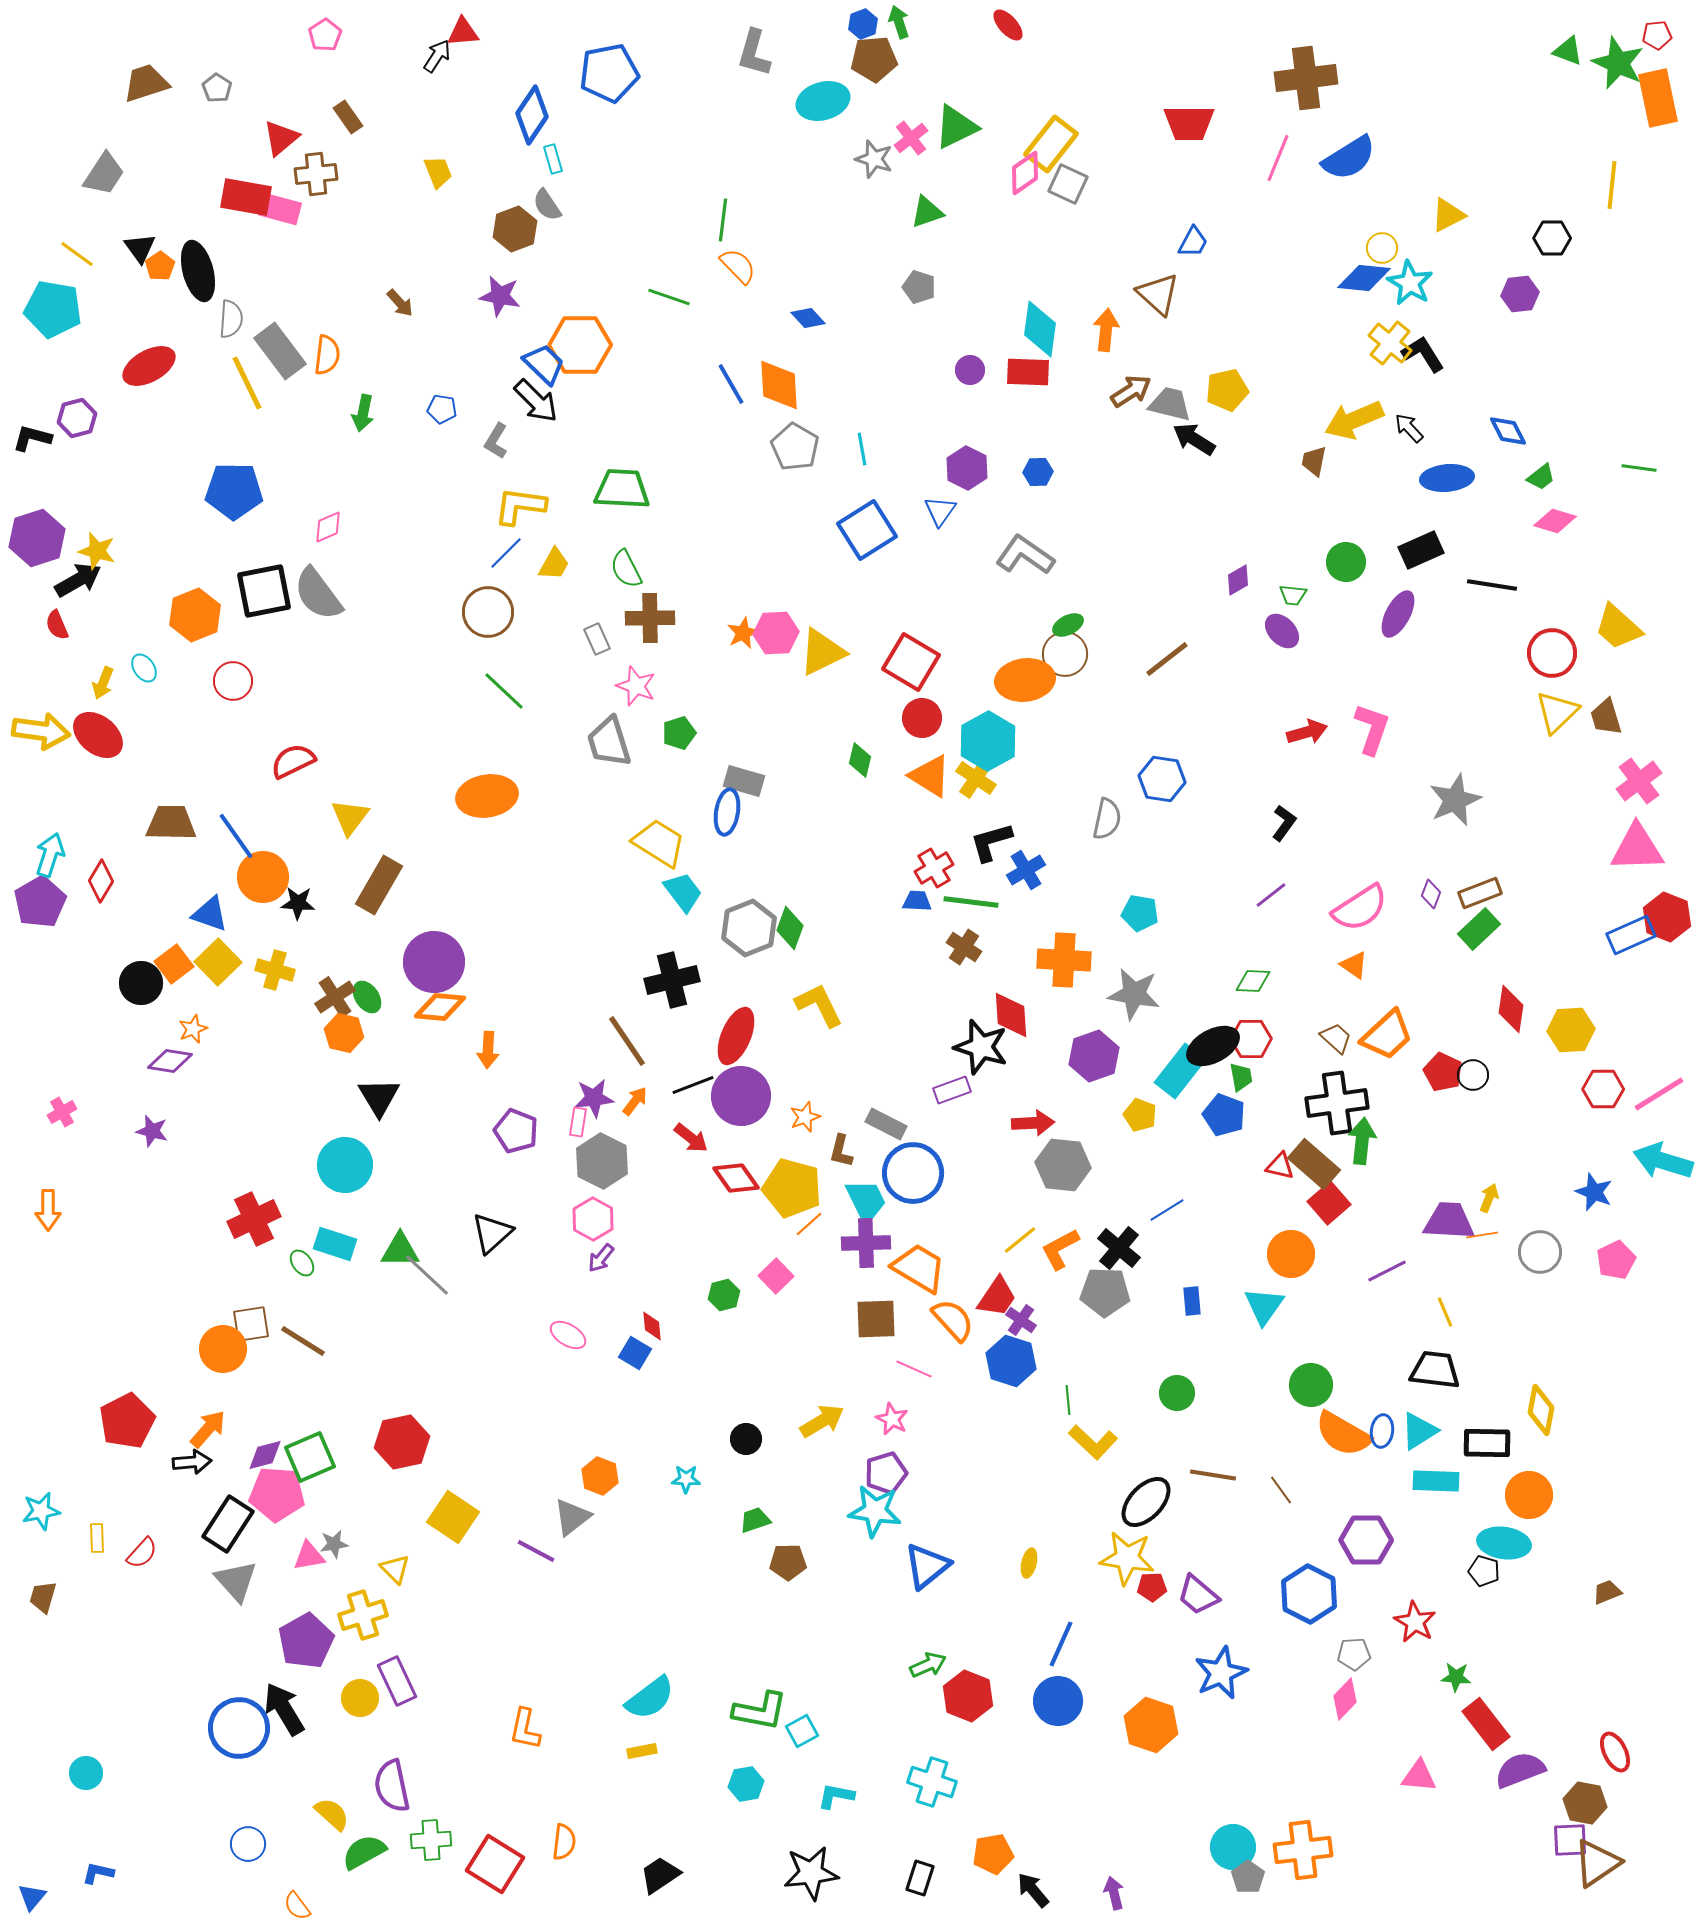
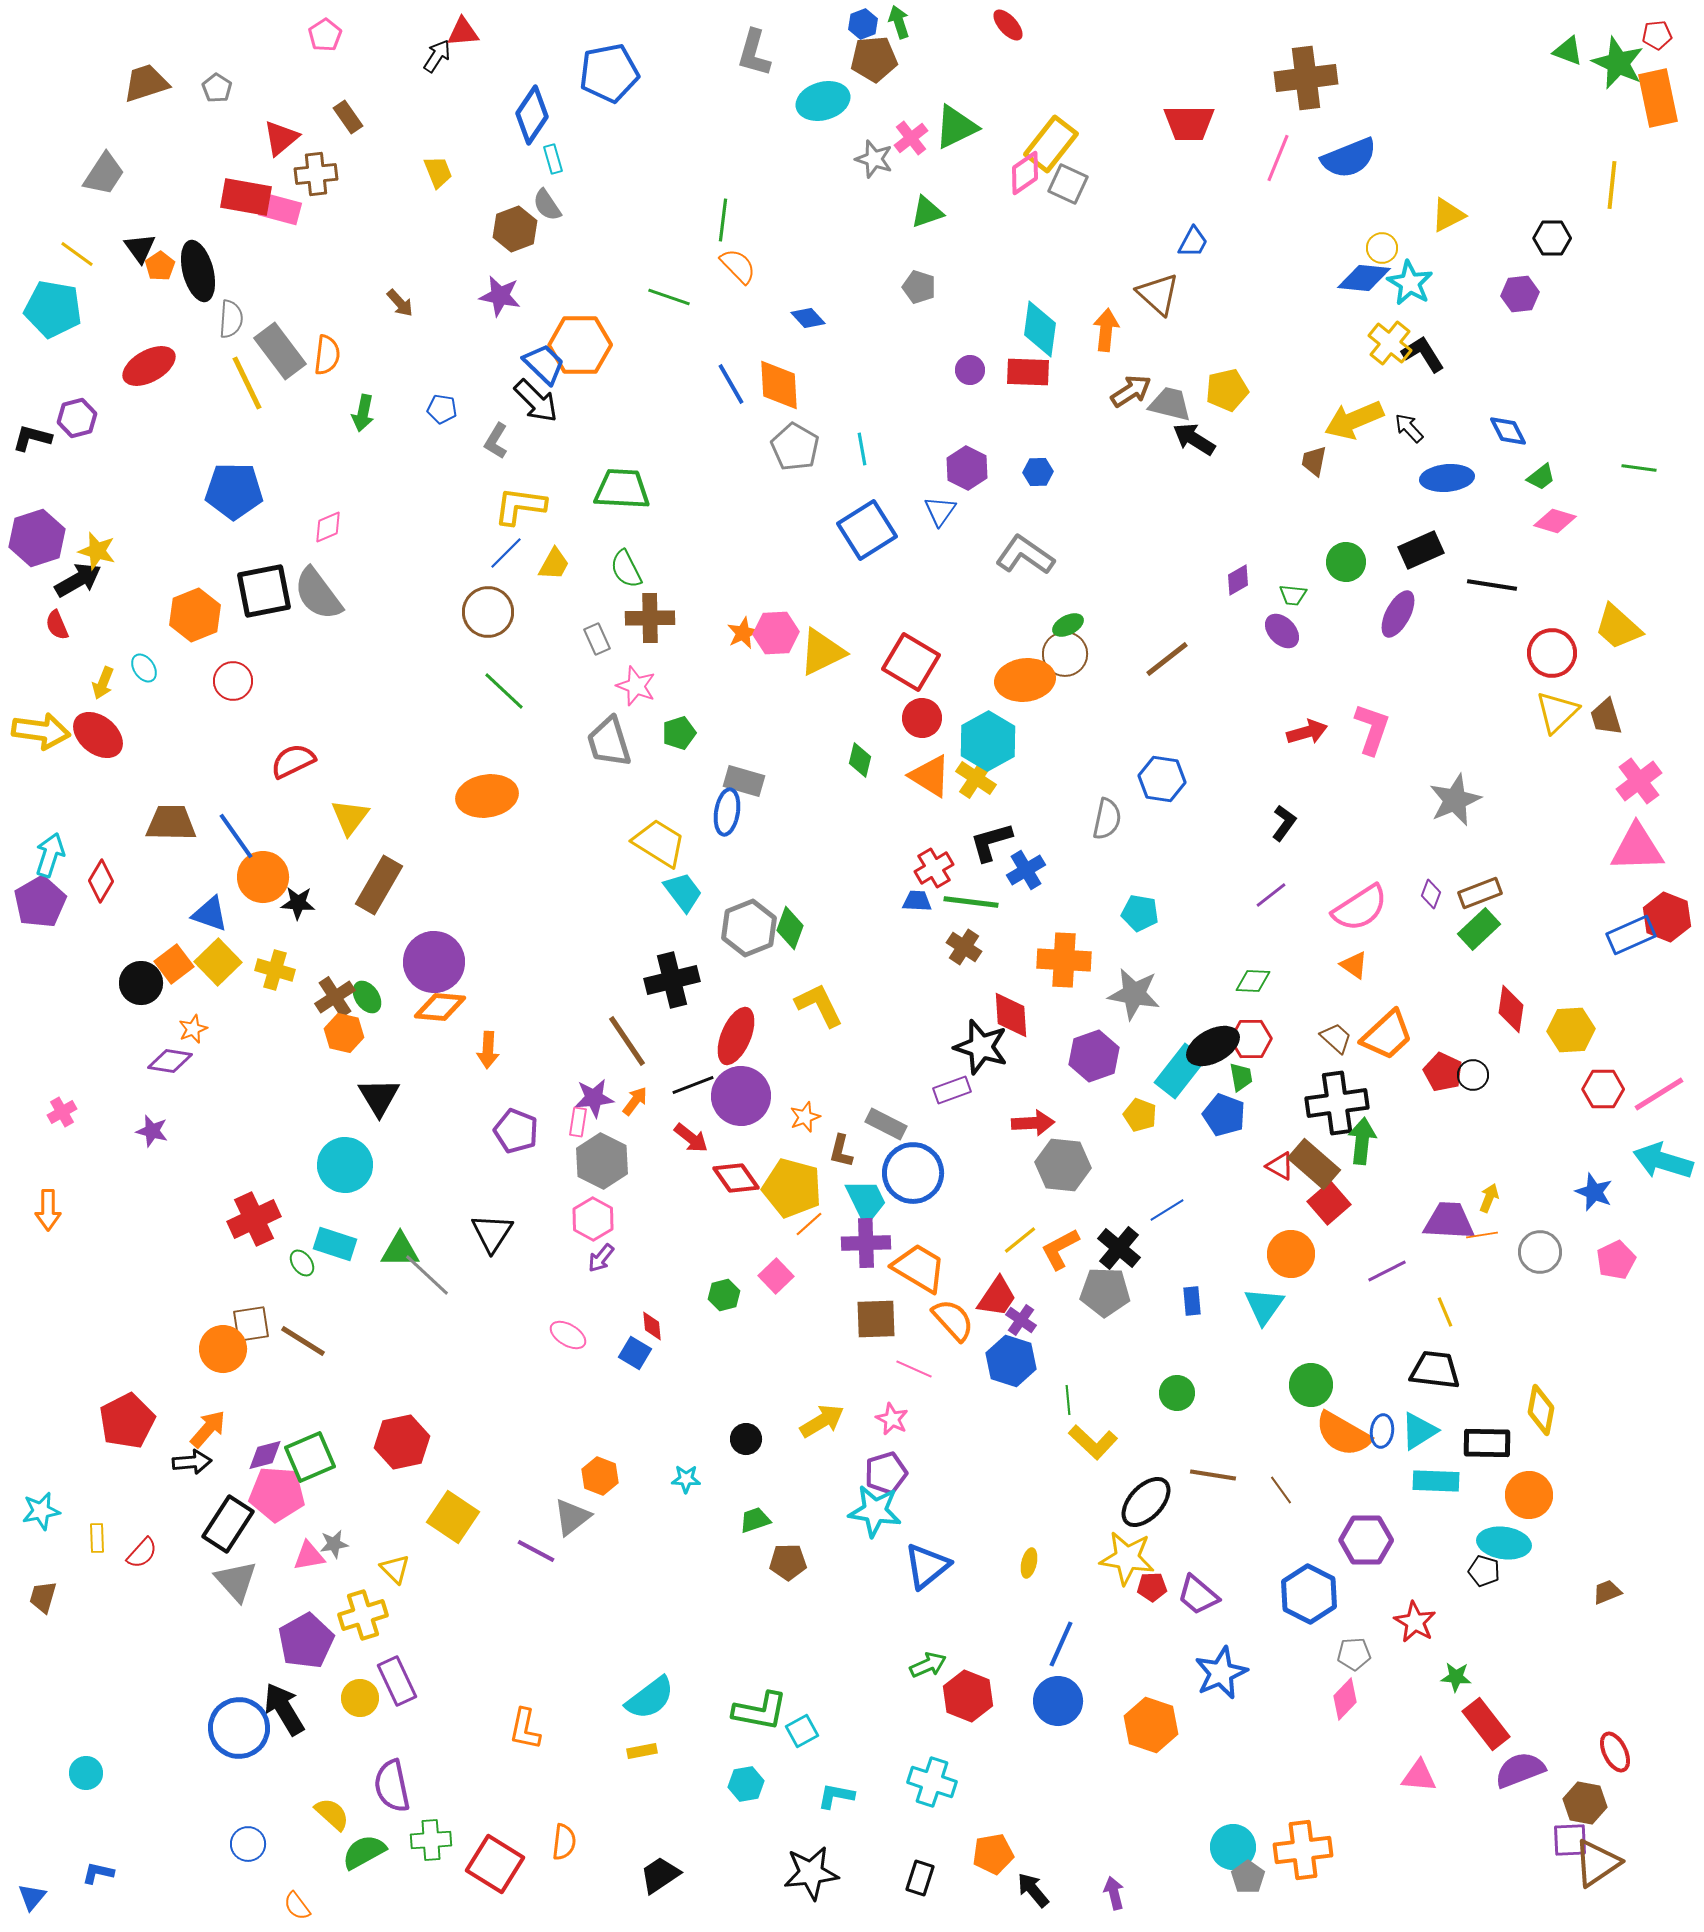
blue semicircle at (1349, 158): rotated 10 degrees clockwise
red triangle at (1280, 1166): rotated 16 degrees clockwise
black triangle at (492, 1233): rotated 15 degrees counterclockwise
